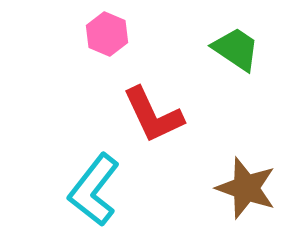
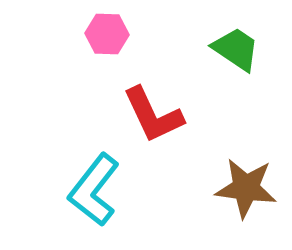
pink hexagon: rotated 21 degrees counterclockwise
brown star: rotated 12 degrees counterclockwise
